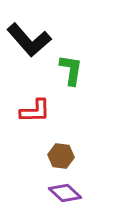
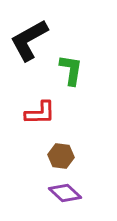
black L-shape: rotated 102 degrees clockwise
red L-shape: moved 5 px right, 2 px down
